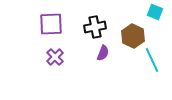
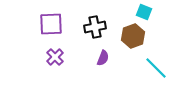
cyan square: moved 11 px left
brown hexagon: rotated 15 degrees clockwise
purple semicircle: moved 5 px down
cyan line: moved 4 px right, 8 px down; rotated 20 degrees counterclockwise
